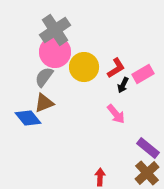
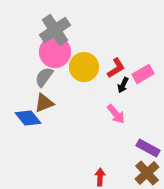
purple rectangle: rotated 10 degrees counterclockwise
